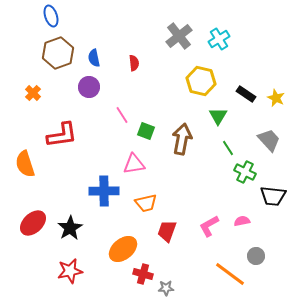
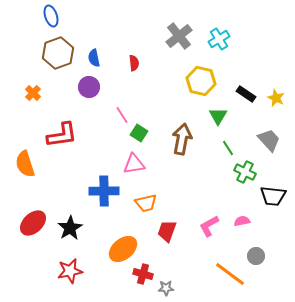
green square: moved 7 px left, 2 px down; rotated 12 degrees clockwise
